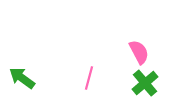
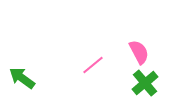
pink line: moved 4 px right, 13 px up; rotated 35 degrees clockwise
